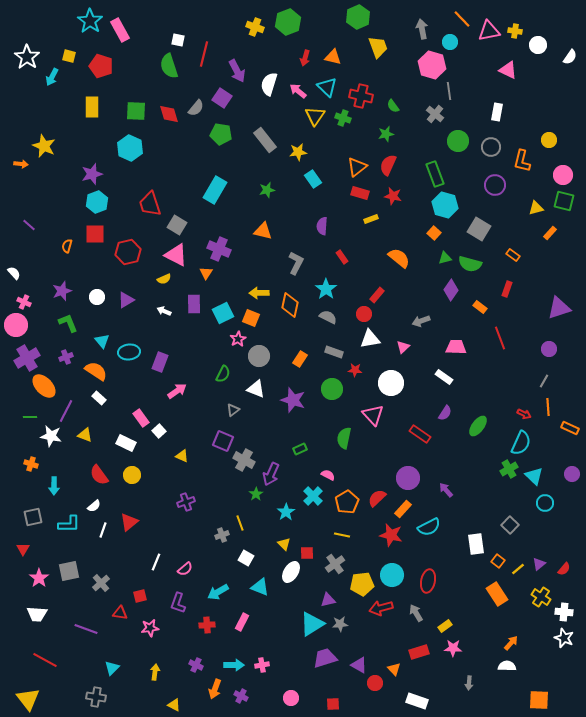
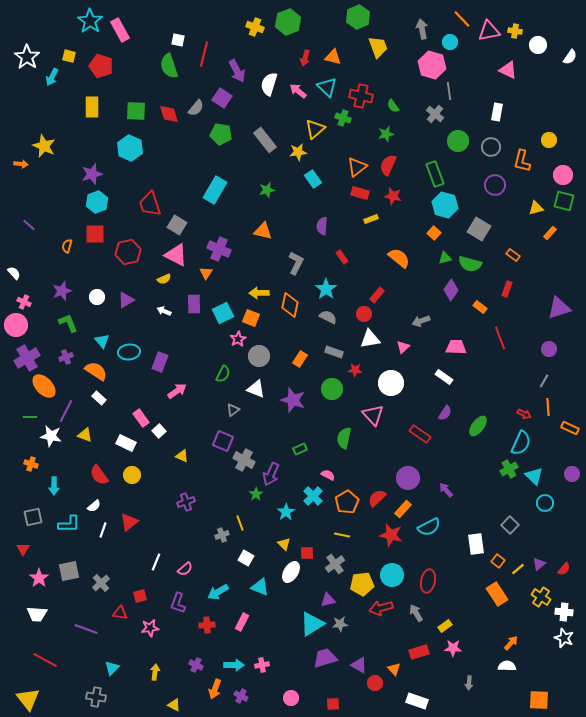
yellow triangle at (315, 116): moved 13 px down; rotated 15 degrees clockwise
